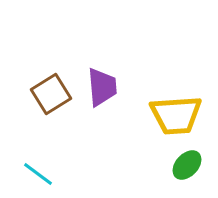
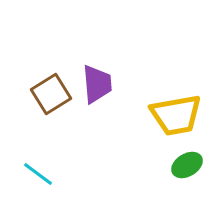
purple trapezoid: moved 5 px left, 3 px up
yellow trapezoid: rotated 6 degrees counterclockwise
green ellipse: rotated 16 degrees clockwise
